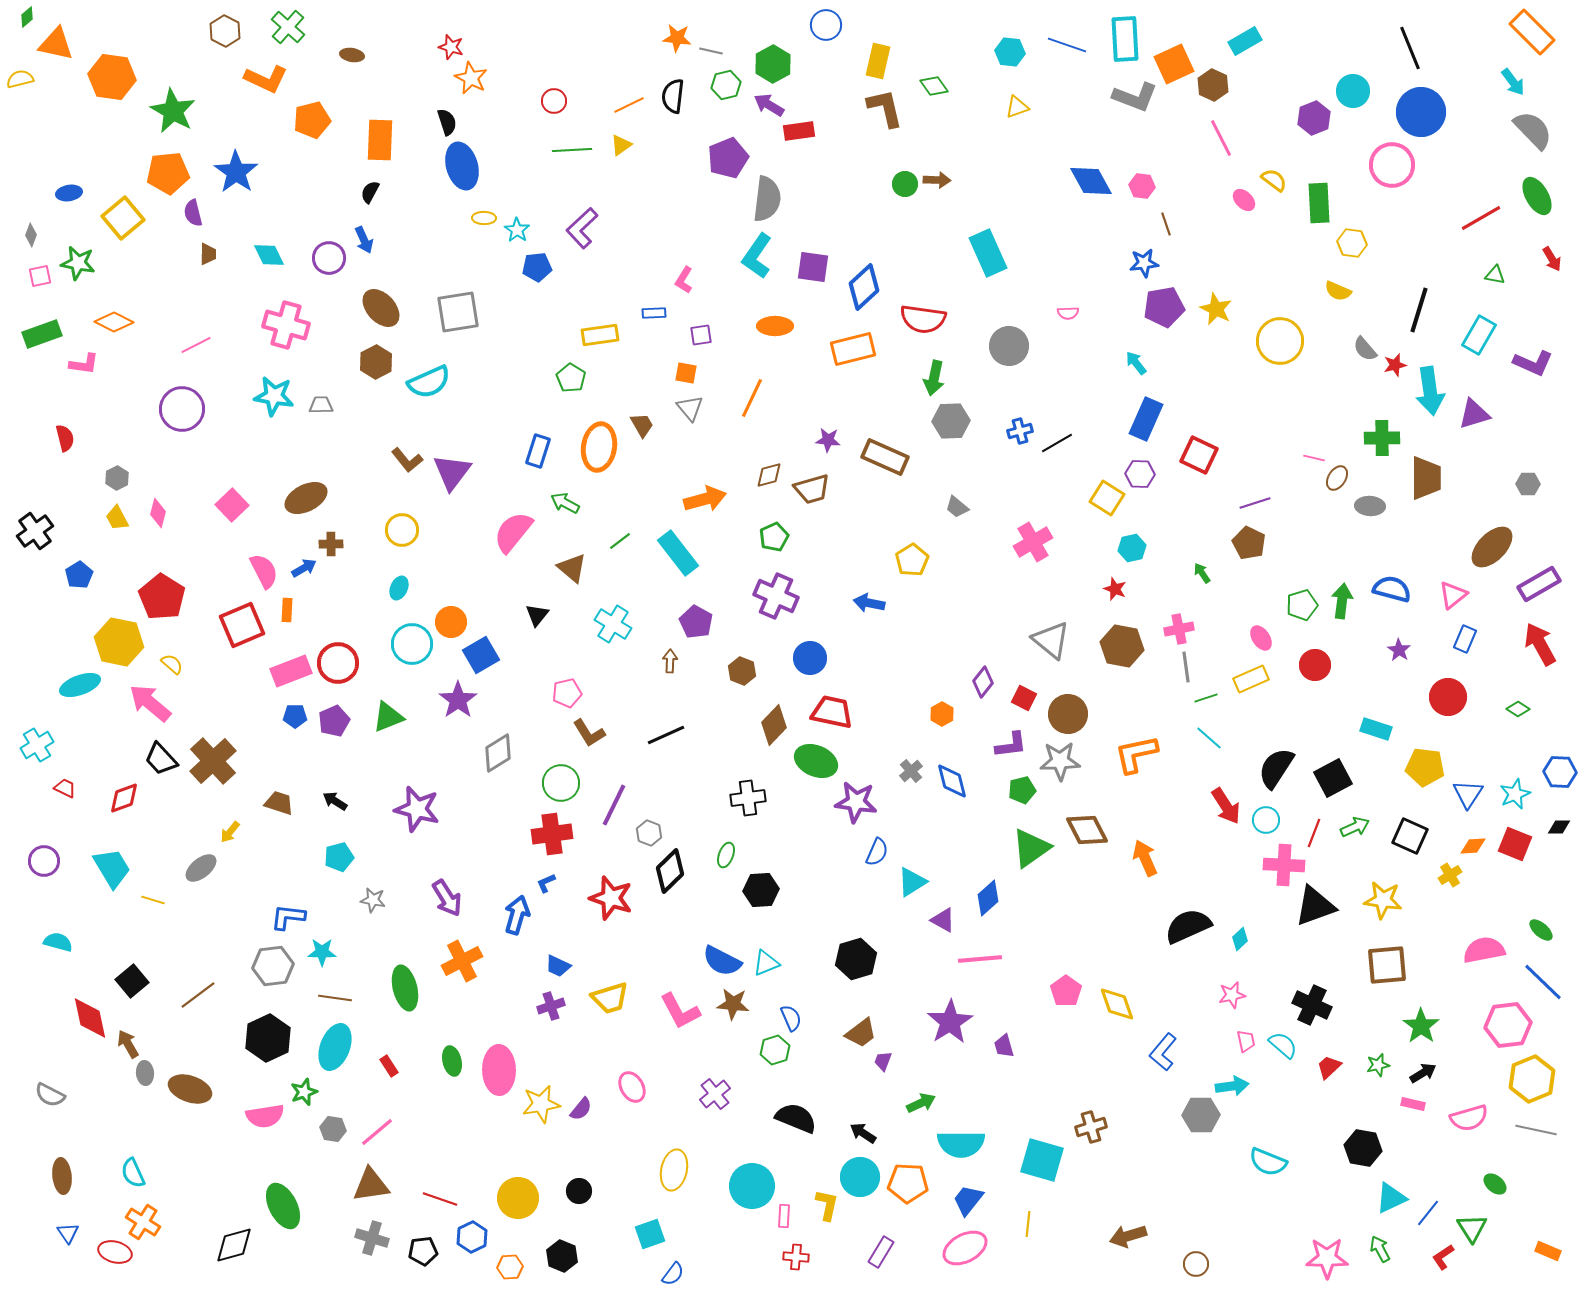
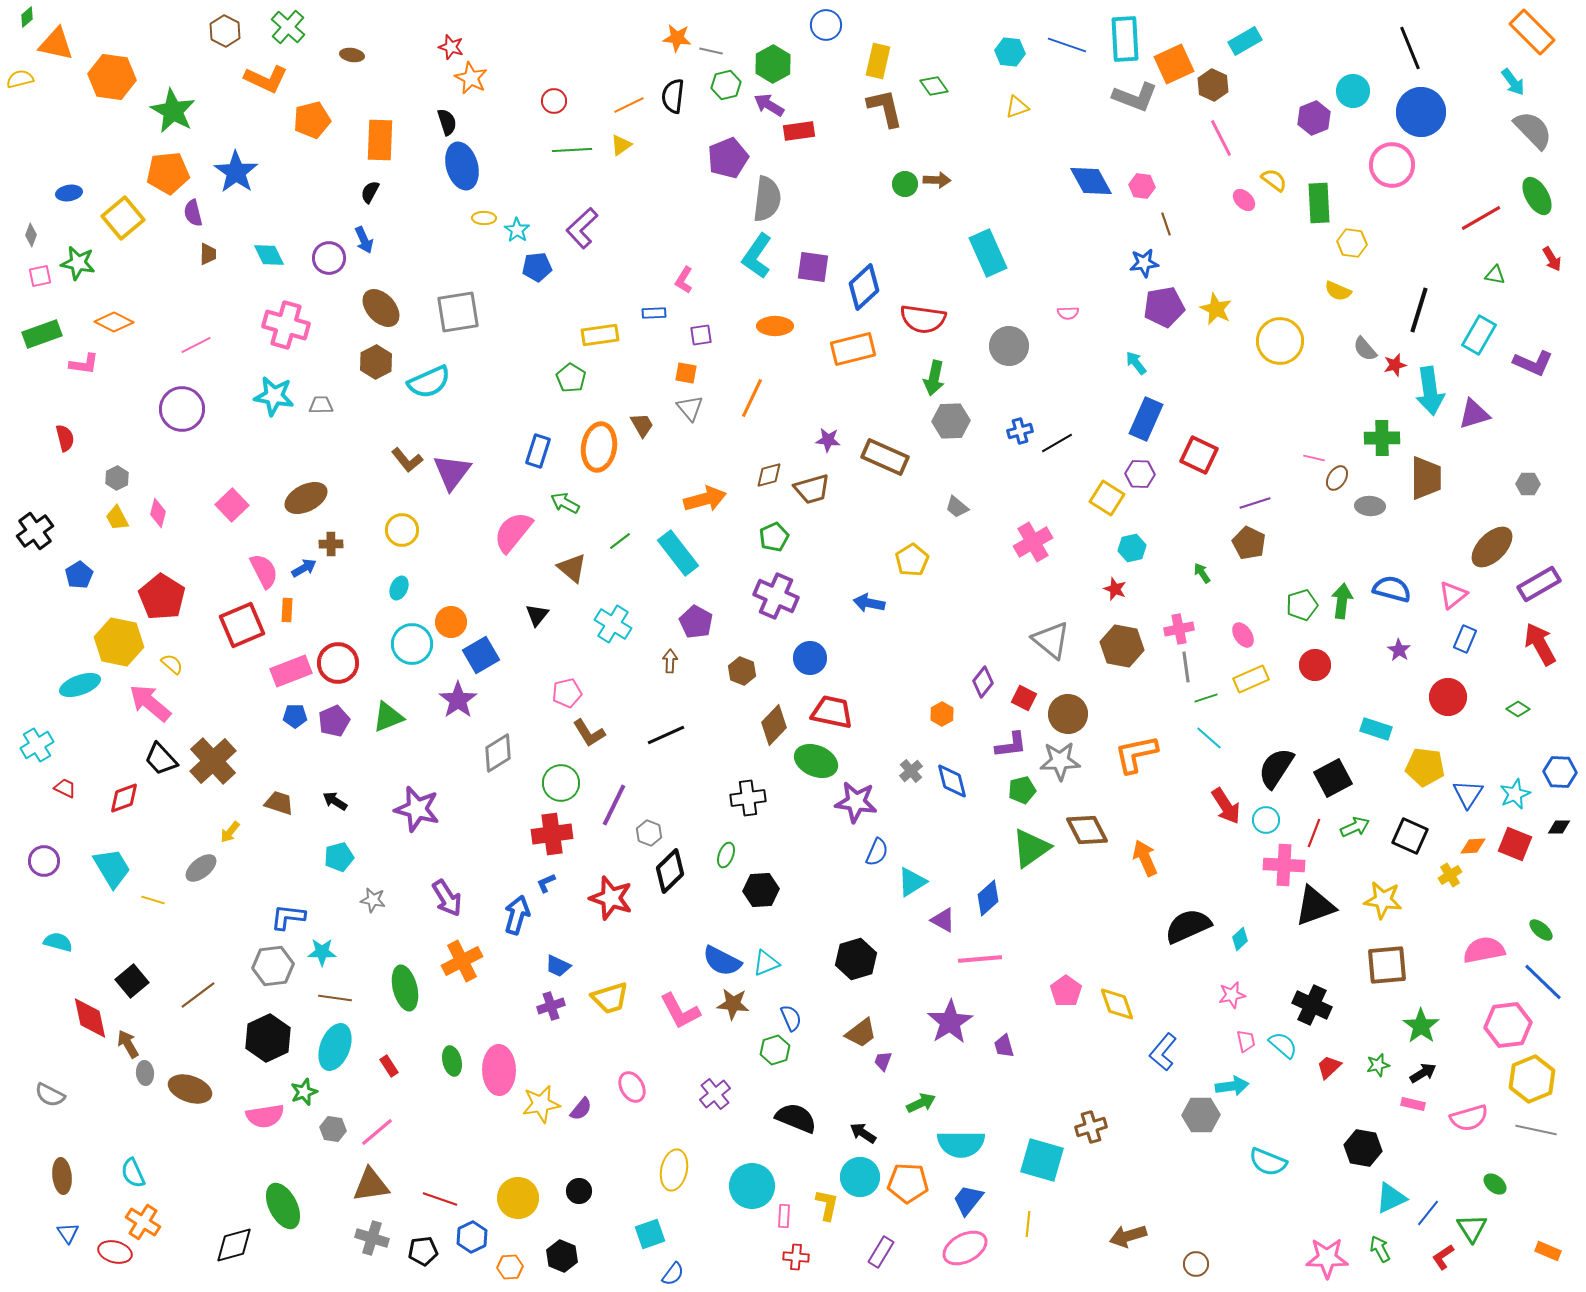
pink ellipse at (1261, 638): moved 18 px left, 3 px up
